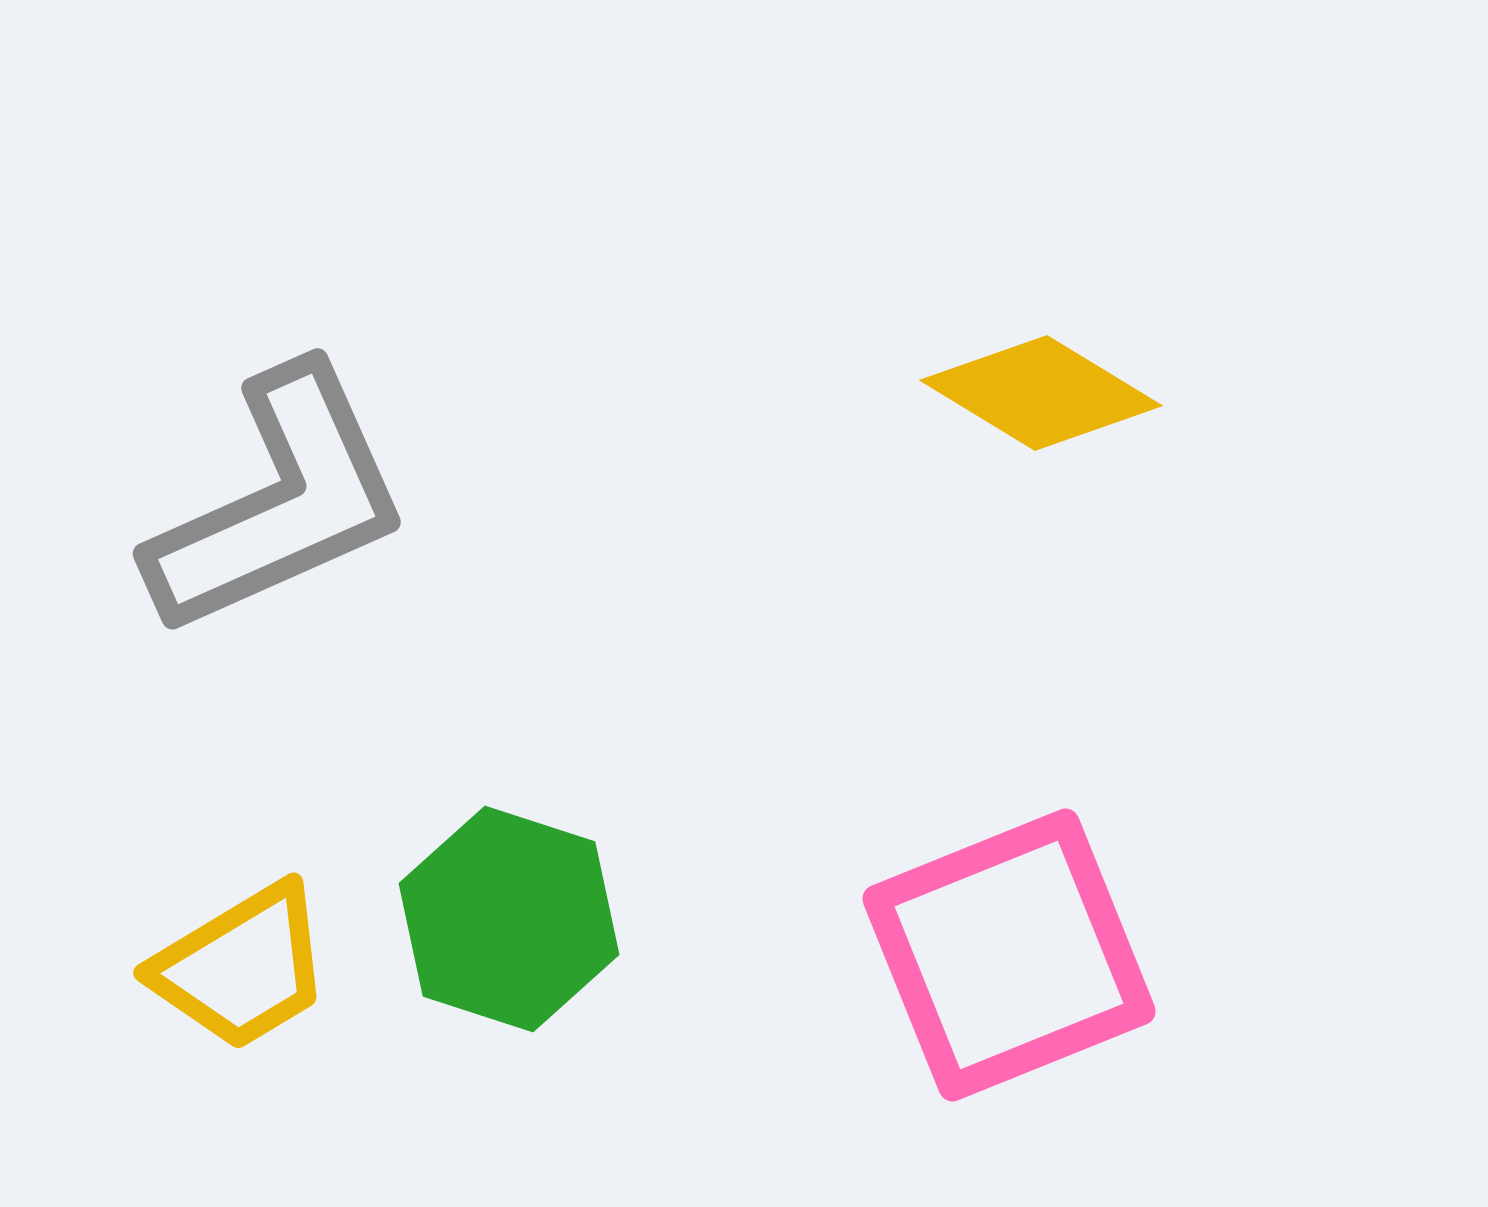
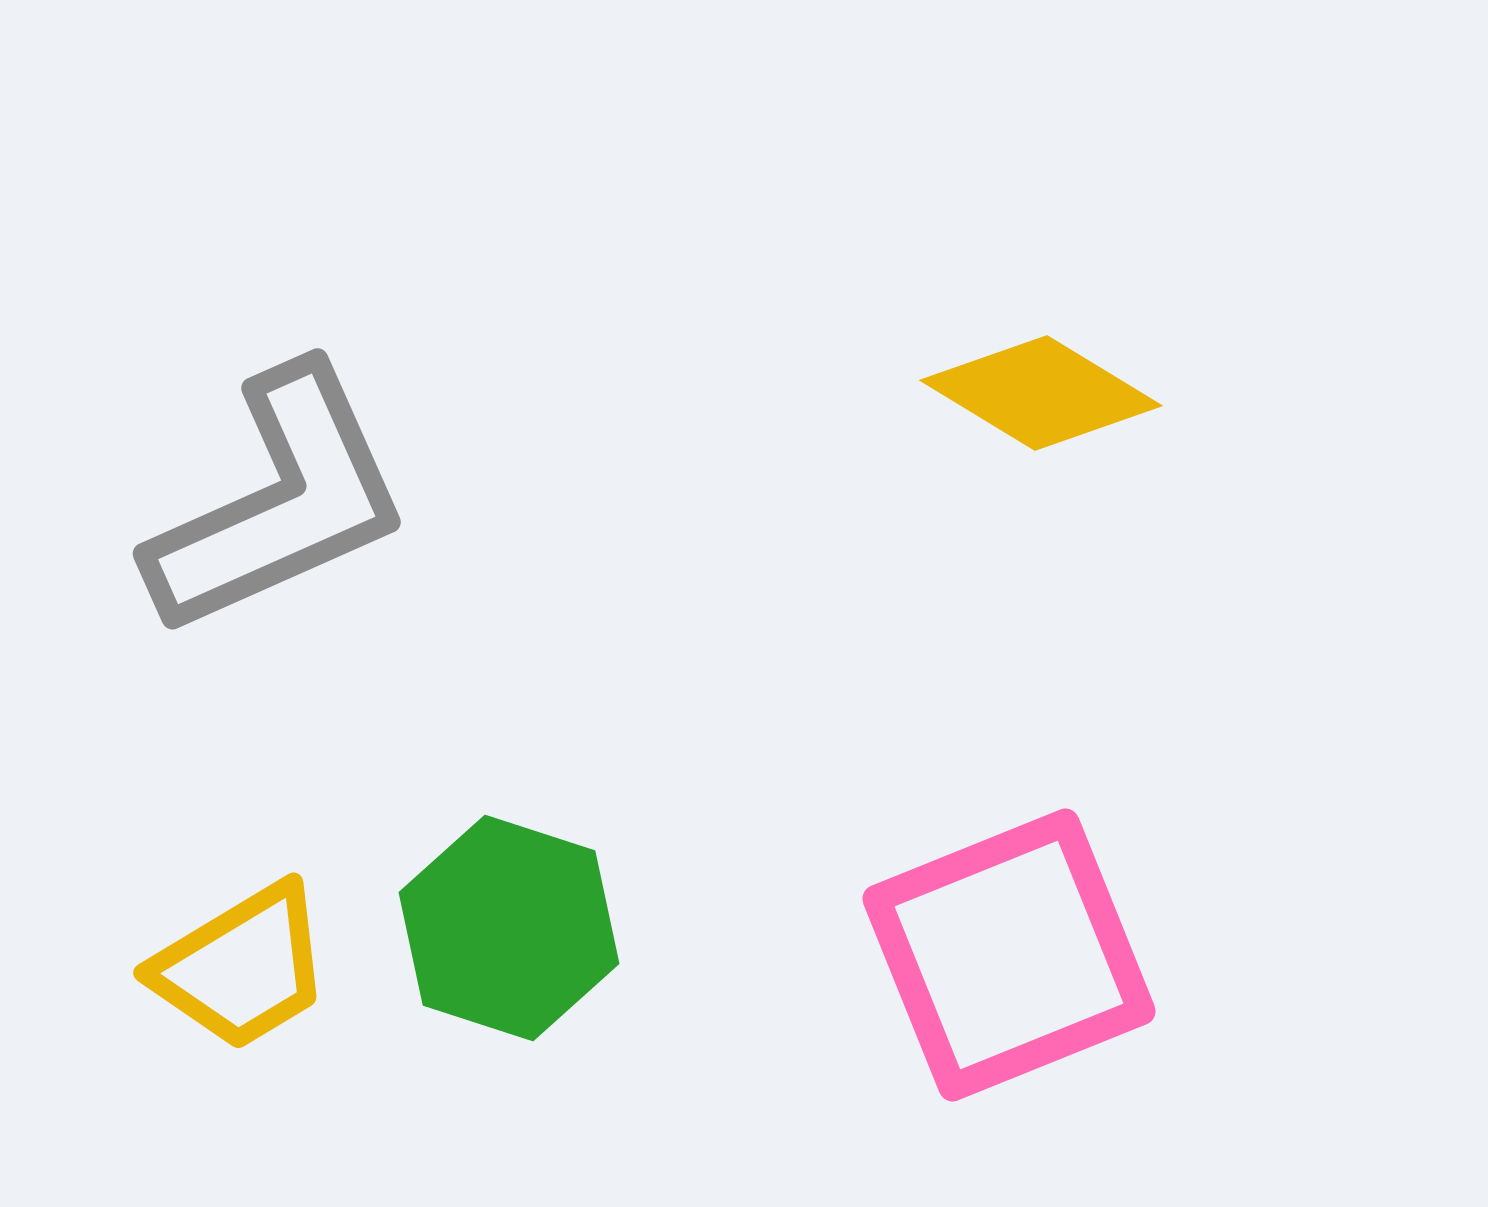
green hexagon: moved 9 px down
